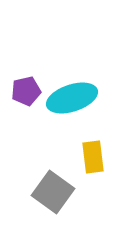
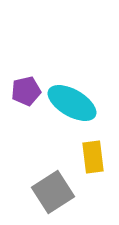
cyan ellipse: moved 5 px down; rotated 48 degrees clockwise
gray square: rotated 21 degrees clockwise
